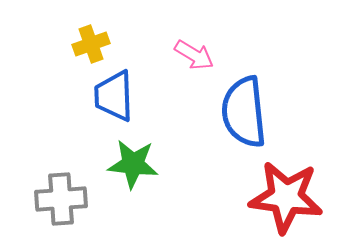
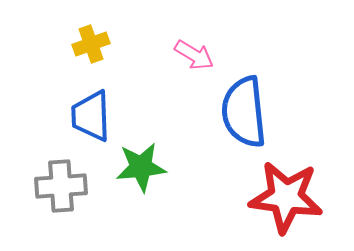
blue trapezoid: moved 23 px left, 20 px down
green star: moved 8 px right, 3 px down; rotated 12 degrees counterclockwise
gray cross: moved 13 px up
